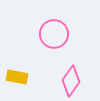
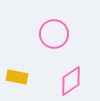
pink diamond: rotated 20 degrees clockwise
